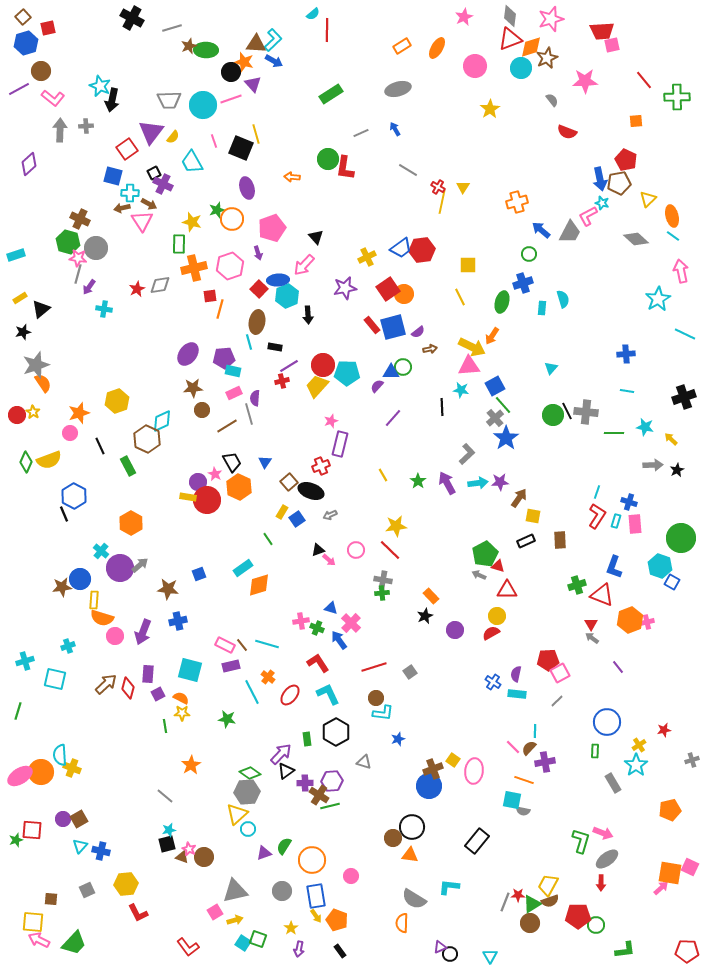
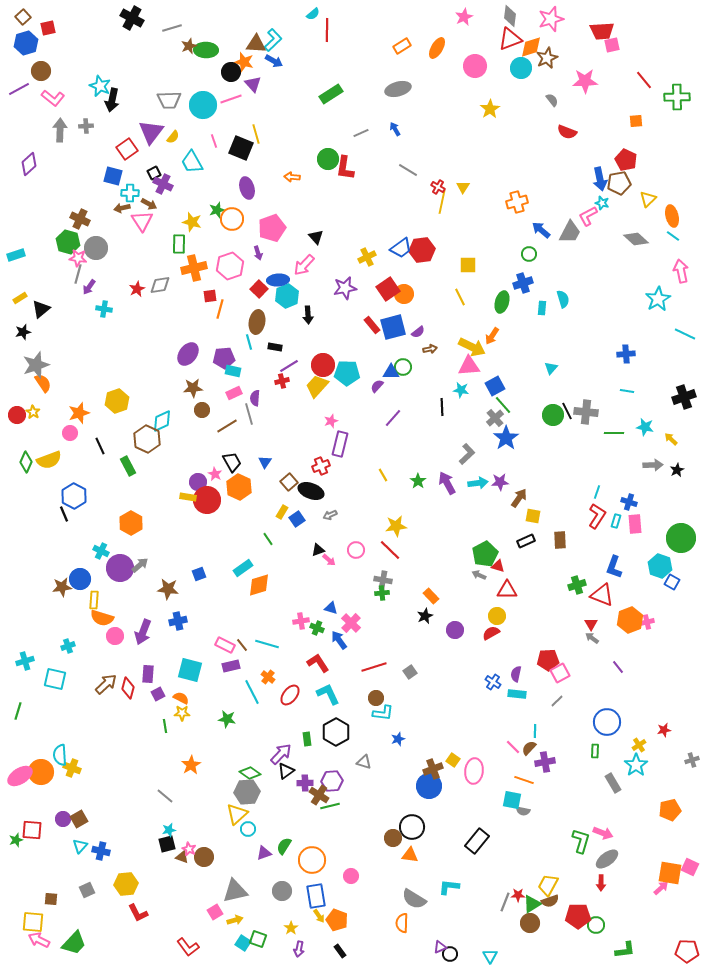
cyan cross at (101, 551): rotated 14 degrees counterclockwise
yellow arrow at (316, 916): moved 3 px right
